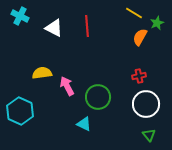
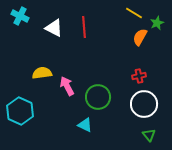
red line: moved 3 px left, 1 px down
white circle: moved 2 px left
cyan triangle: moved 1 px right, 1 px down
